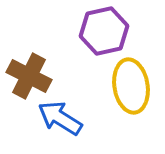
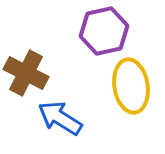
brown cross: moved 3 px left, 3 px up
